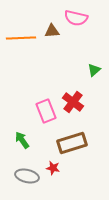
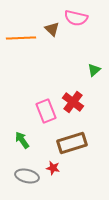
brown triangle: moved 2 px up; rotated 49 degrees clockwise
